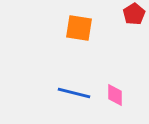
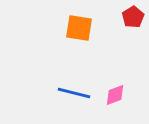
red pentagon: moved 1 px left, 3 px down
pink diamond: rotated 70 degrees clockwise
